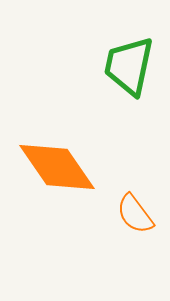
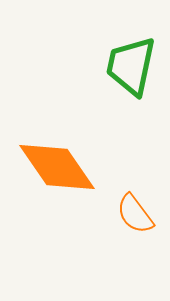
green trapezoid: moved 2 px right
